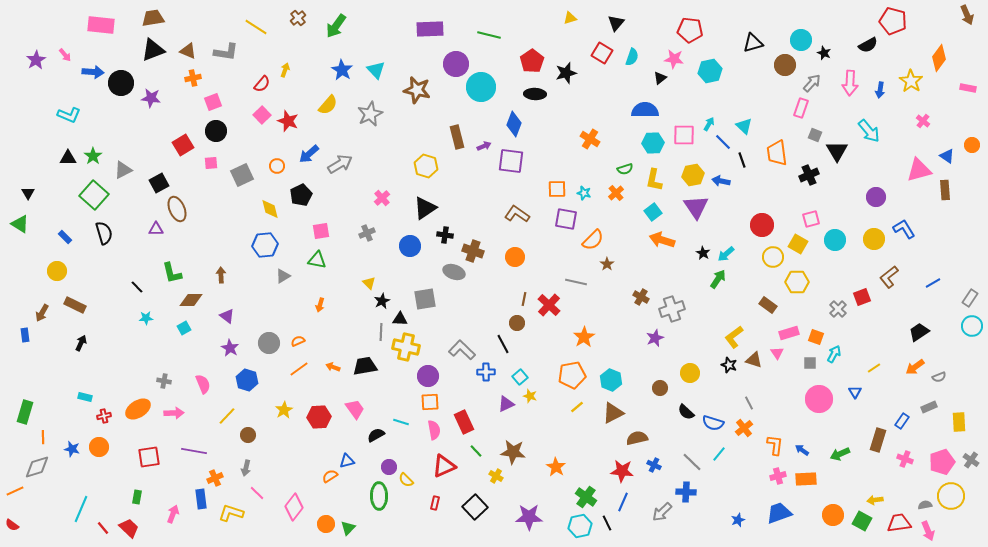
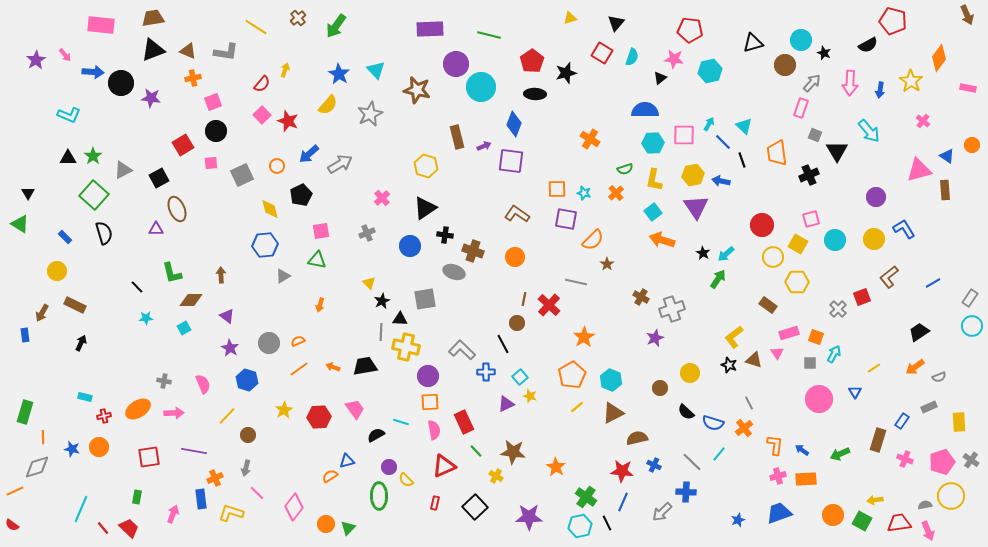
blue star at (342, 70): moved 3 px left, 4 px down
black square at (159, 183): moved 5 px up
orange pentagon at (572, 375): rotated 20 degrees counterclockwise
